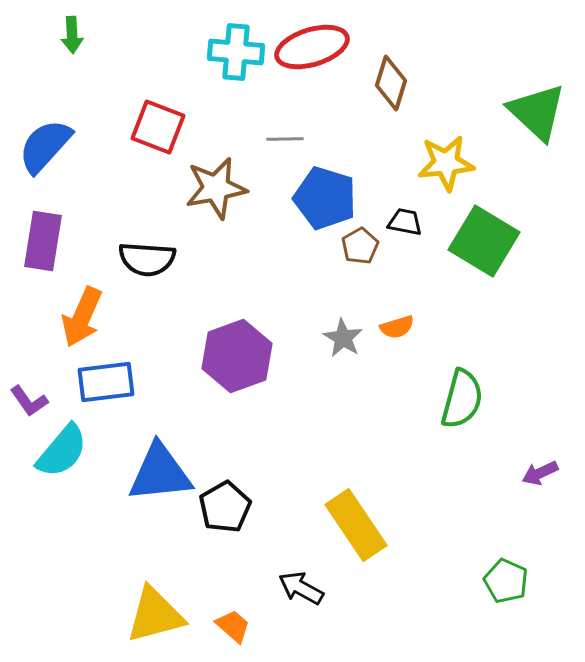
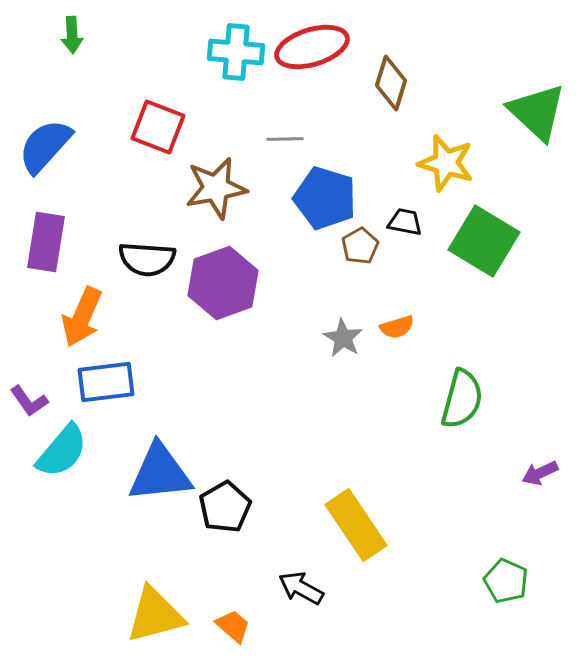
yellow star: rotated 22 degrees clockwise
purple rectangle: moved 3 px right, 1 px down
purple hexagon: moved 14 px left, 73 px up
